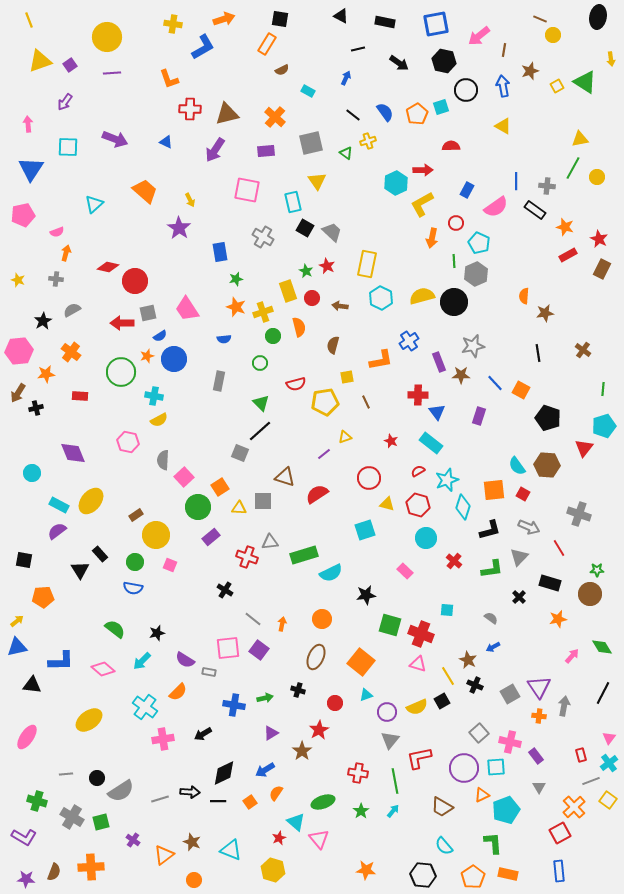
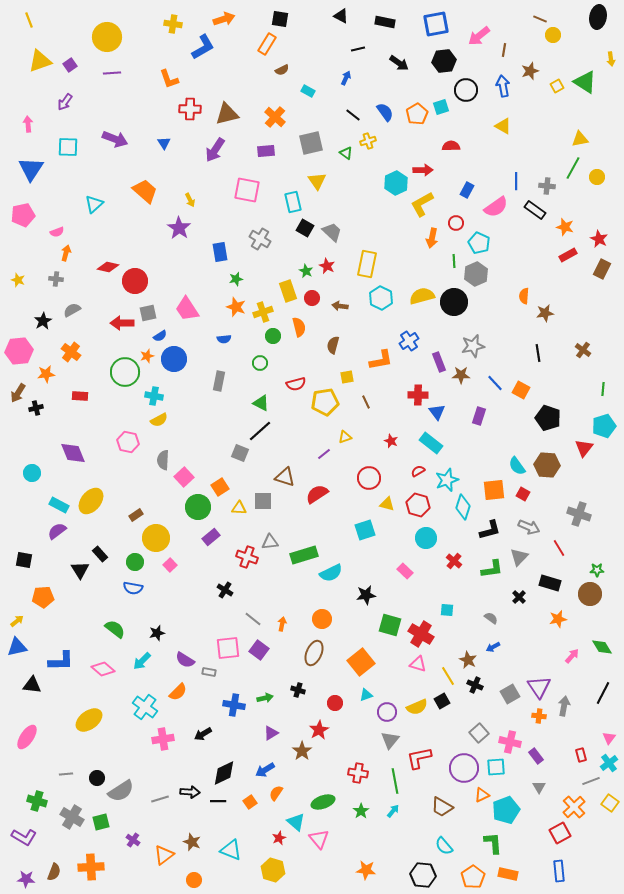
black hexagon at (444, 61): rotated 20 degrees counterclockwise
blue triangle at (166, 142): moved 2 px left, 1 px down; rotated 32 degrees clockwise
gray cross at (263, 237): moved 3 px left, 2 px down
green circle at (121, 372): moved 4 px right
green triangle at (261, 403): rotated 18 degrees counterclockwise
yellow circle at (156, 535): moved 3 px down
pink square at (170, 565): rotated 24 degrees clockwise
red cross at (421, 634): rotated 10 degrees clockwise
brown ellipse at (316, 657): moved 2 px left, 4 px up
orange square at (361, 662): rotated 12 degrees clockwise
yellow square at (608, 800): moved 2 px right, 3 px down
